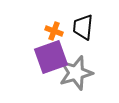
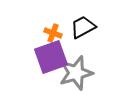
black trapezoid: rotated 56 degrees clockwise
orange cross: moved 1 px left, 2 px down
